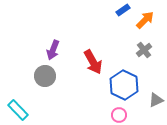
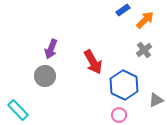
purple arrow: moved 2 px left, 1 px up
